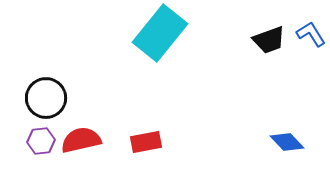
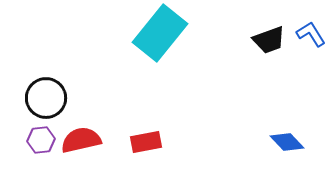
purple hexagon: moved 1 px up
